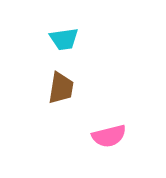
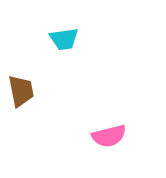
brown trapezoid: moved 40 px left, 3 px down; rotated 20 degrees counterclockwise
